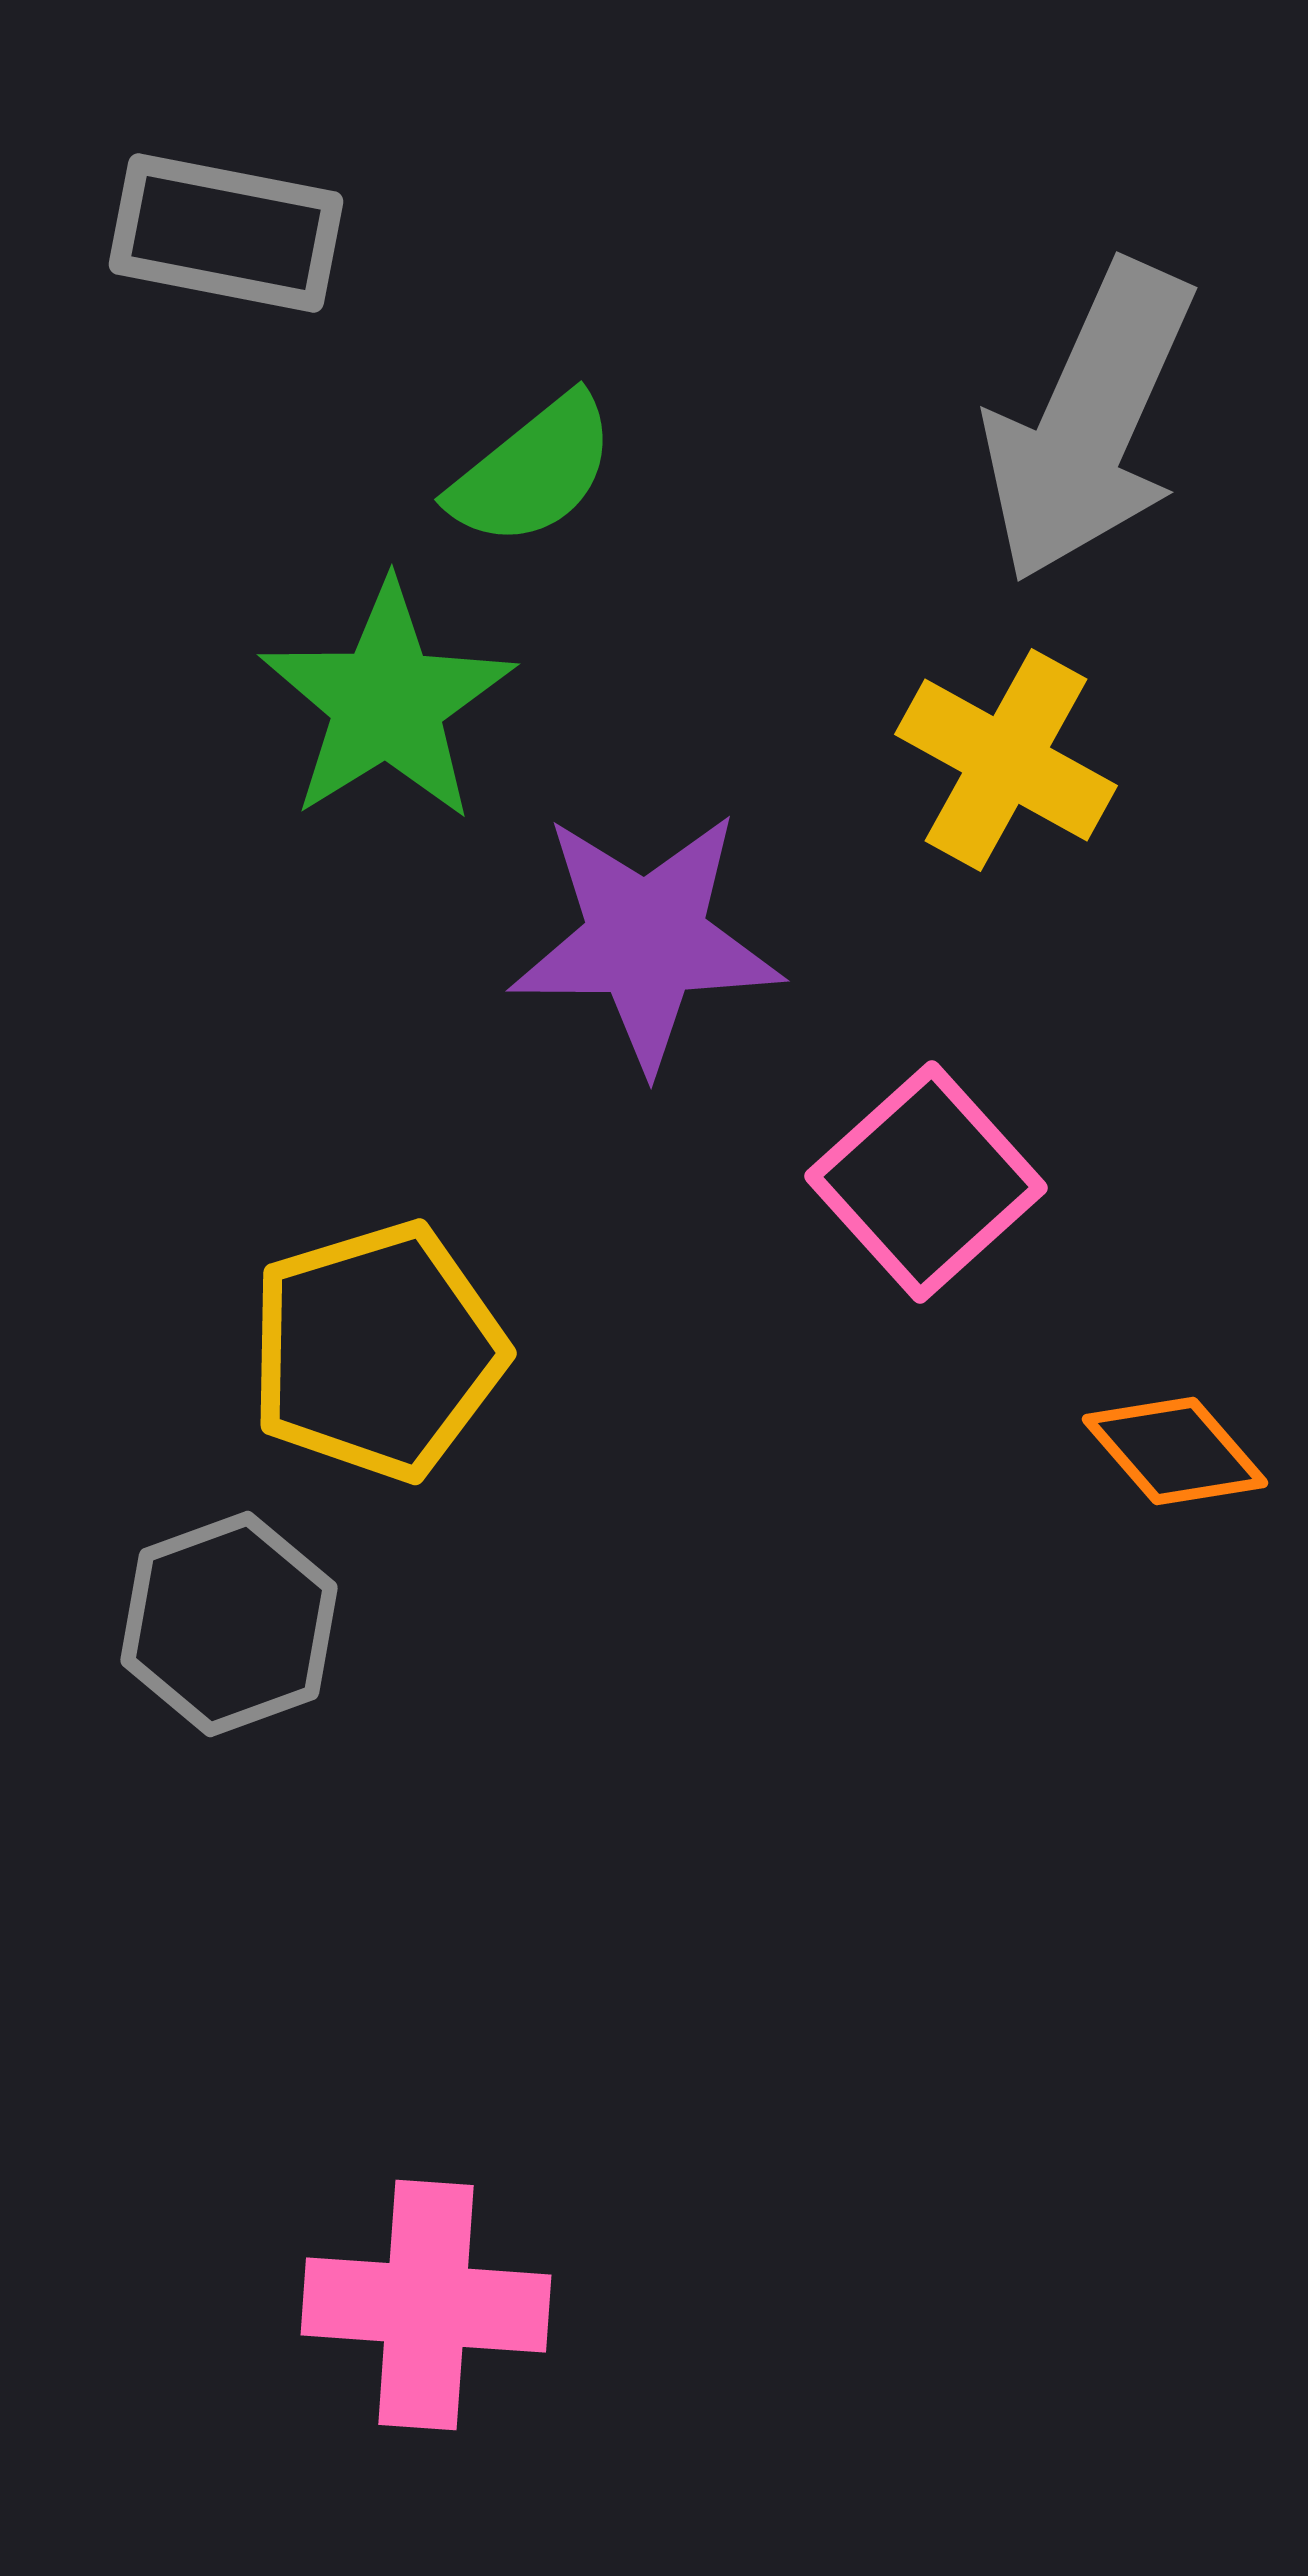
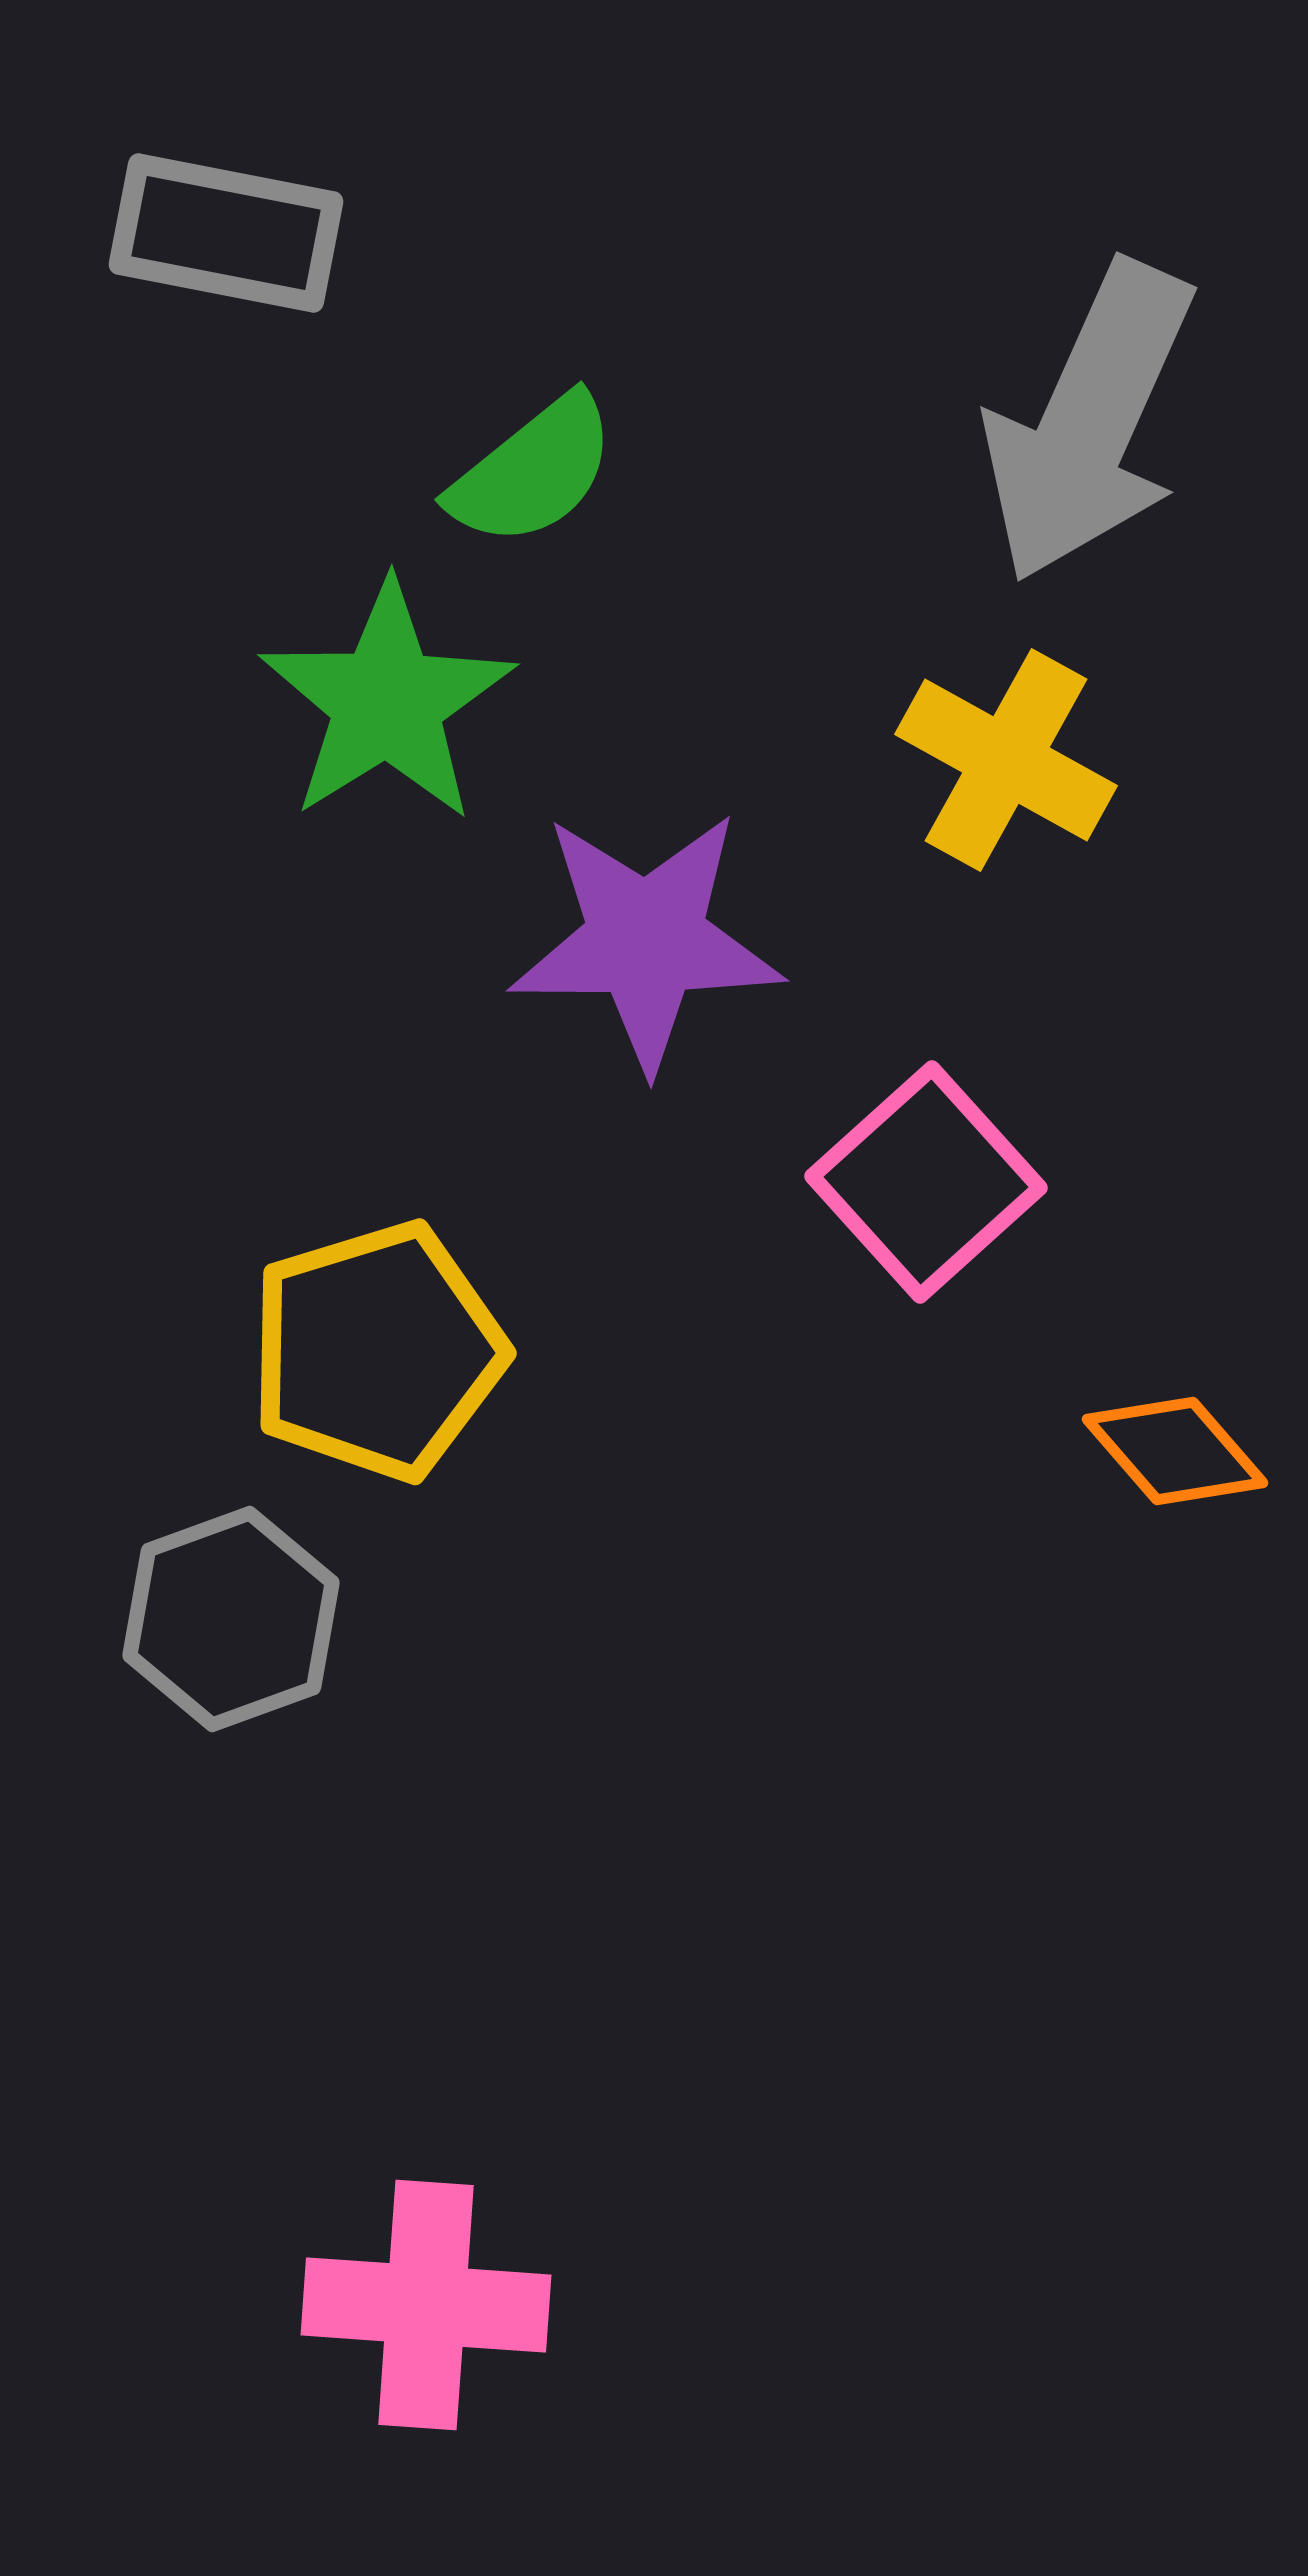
gray hexagon: moved 2 px right, 5 px up
